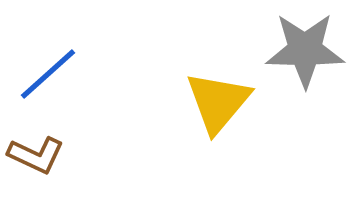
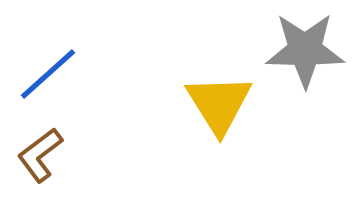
yellow triangle: moved 1 px right, 2 px down; rotated 12 degrees counterclockwise
brown L-shape: moved 4 px right; rotated 118 degrees clockwise
